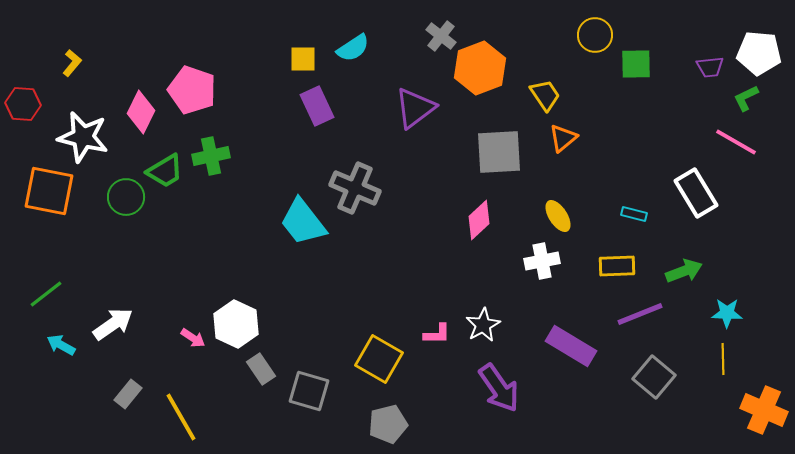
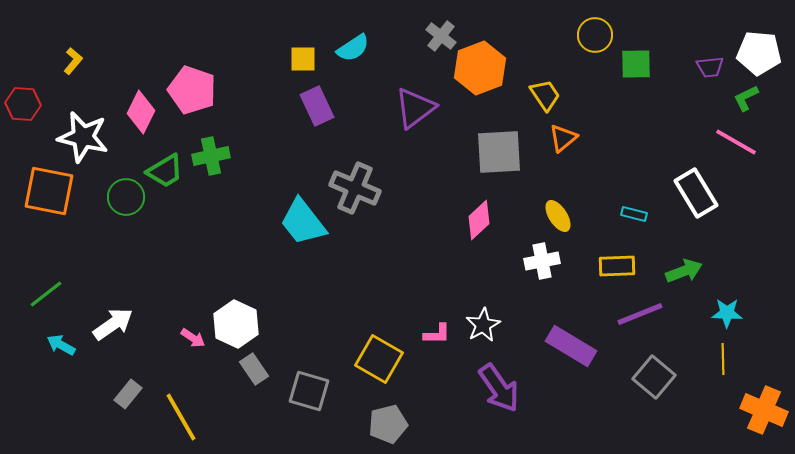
yellow L-shape at (72, 63): moved 1 px right, 2 px up
gray rectangle at (261, 369): moved 7 px left
